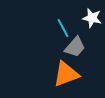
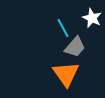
white star: rotated 12 degrees clockwise
orange triangle: rotated 44 degrees counterclockwise
